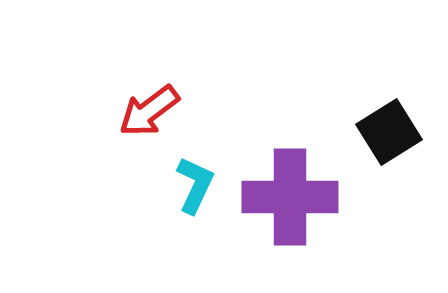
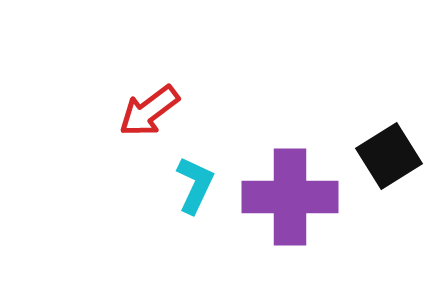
black square: moved 24 px down
